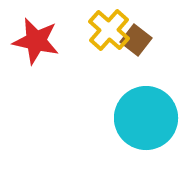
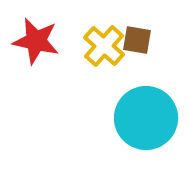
yellow cross: moved 5 px left, 16 px down
brown square: moved 1 px right; rotated 28 degrees counterclockwise
